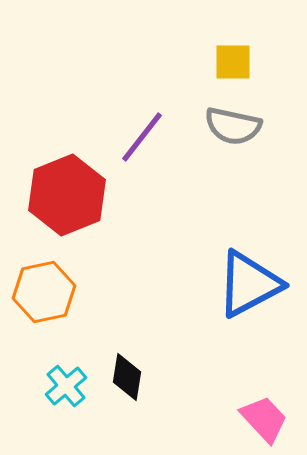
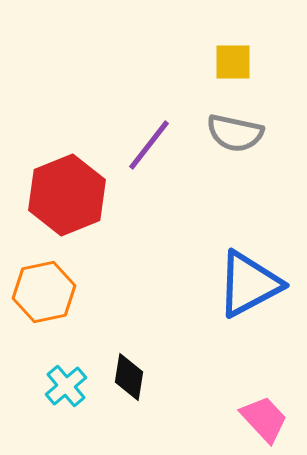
gray semicircle: moved 2 px right, 7 px down
purple line: moved 7 px right, 8 px down
black diamond: moved 2 px right
